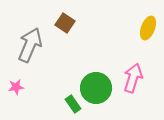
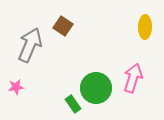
brown square: moved 2 px left, 3 px down
yellow ellipse: moved 3 px left, 1 px up; rotated 20 degrees counterclockwise
